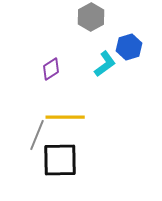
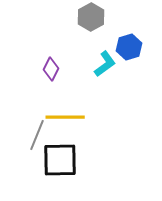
purple diamond: rotated 30 degrees counterclockwise
